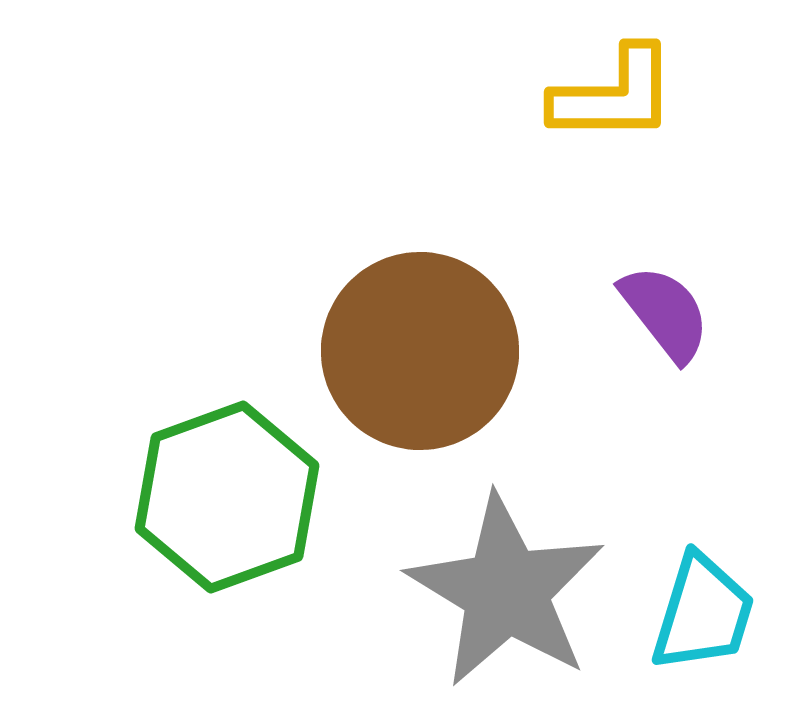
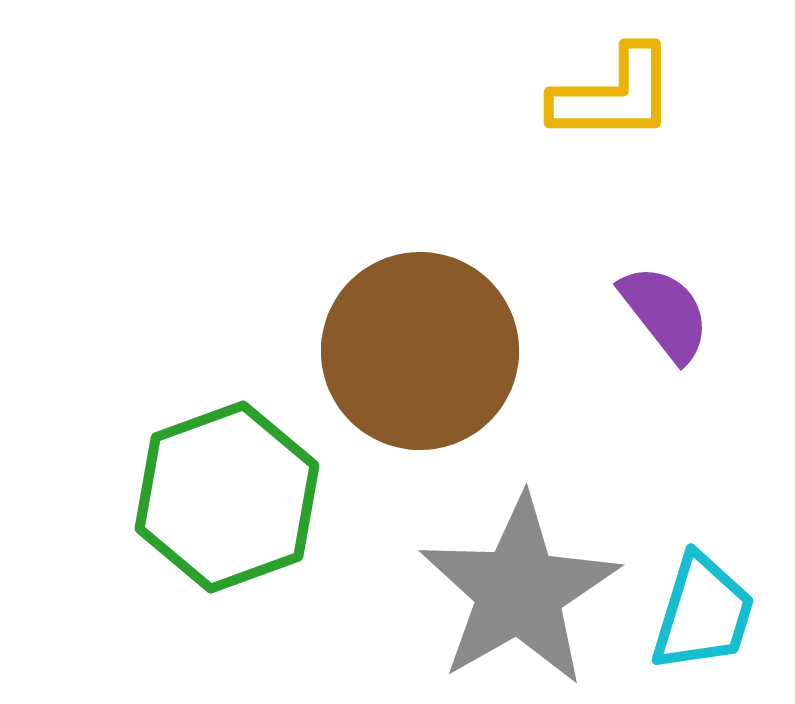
gray star: moved 13 px right; rotated 11 degrees clockwise
